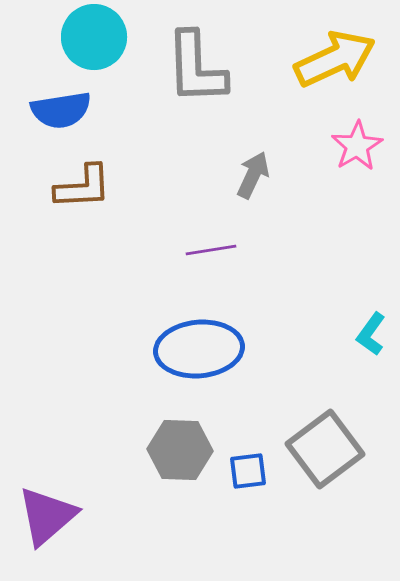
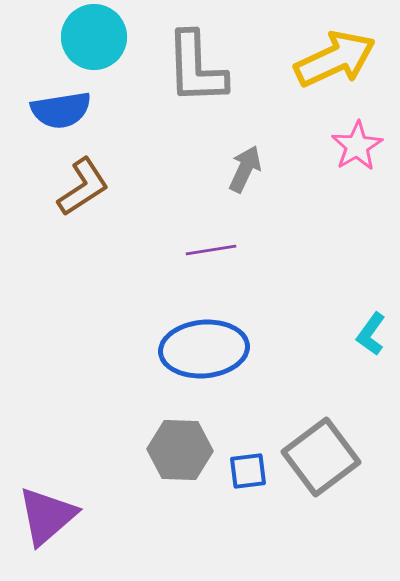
gray arrow: moved 8 px left, 6 px up
brown L-shape: rotated 30 degrees counterclockwise
blue ellipse: moved 5 px right
gray square: moved 4 px left, 8 px down
